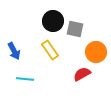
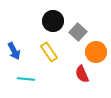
gray square: moved 3 px right, 3 px down; rotated 30 degrees clockwise
yellow rectangle: moved 1 px left, 2 px down
red semicircle: rotated 84 degrees counterclockwise
cyan line: moved 1 px right
